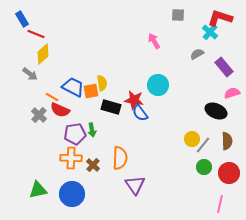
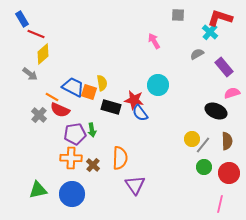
orange square: moved 2 px left, 1 px down; rotated 28 degrees clockwise
